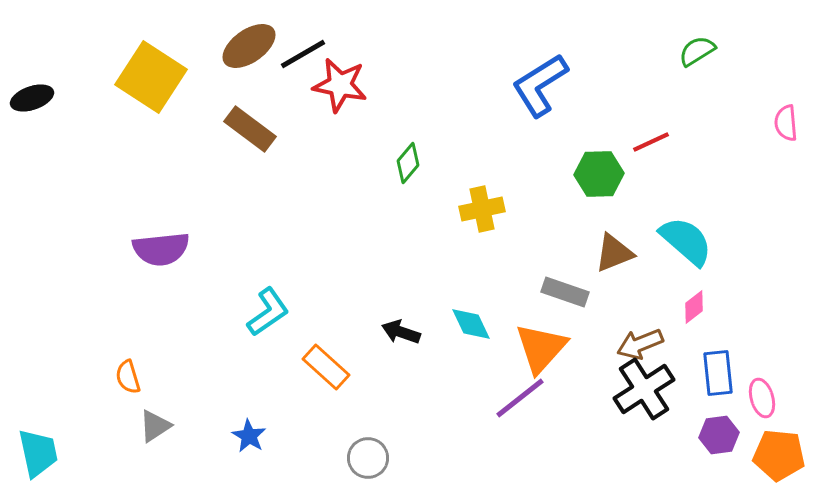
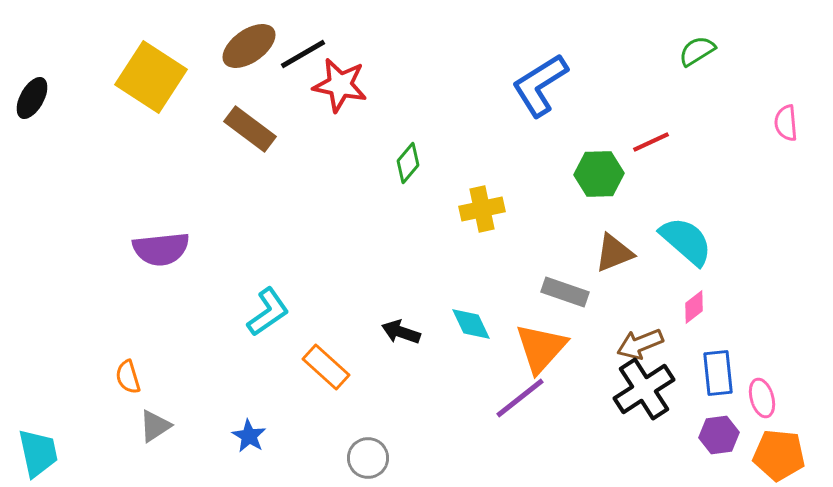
black ellipse: rotated 42 degrees counterclockwise
